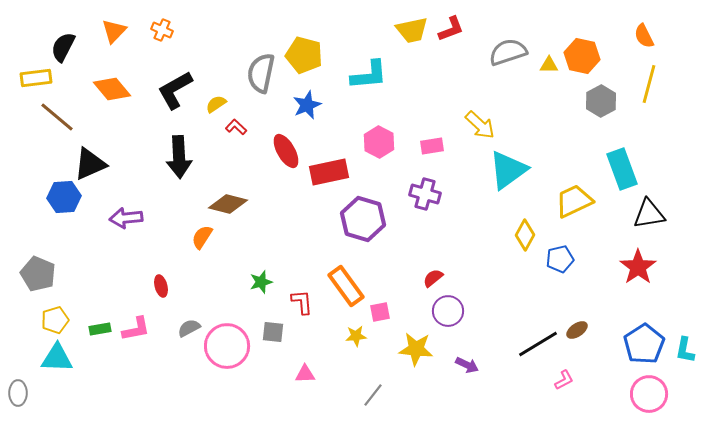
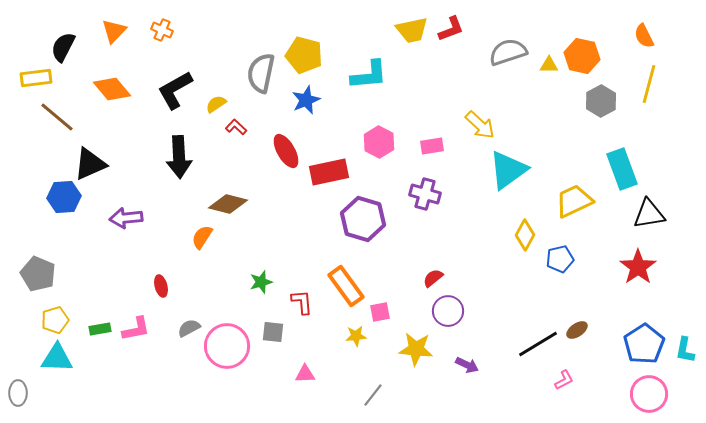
blue star at (307, 105): moved 1 px left, 5 px up
